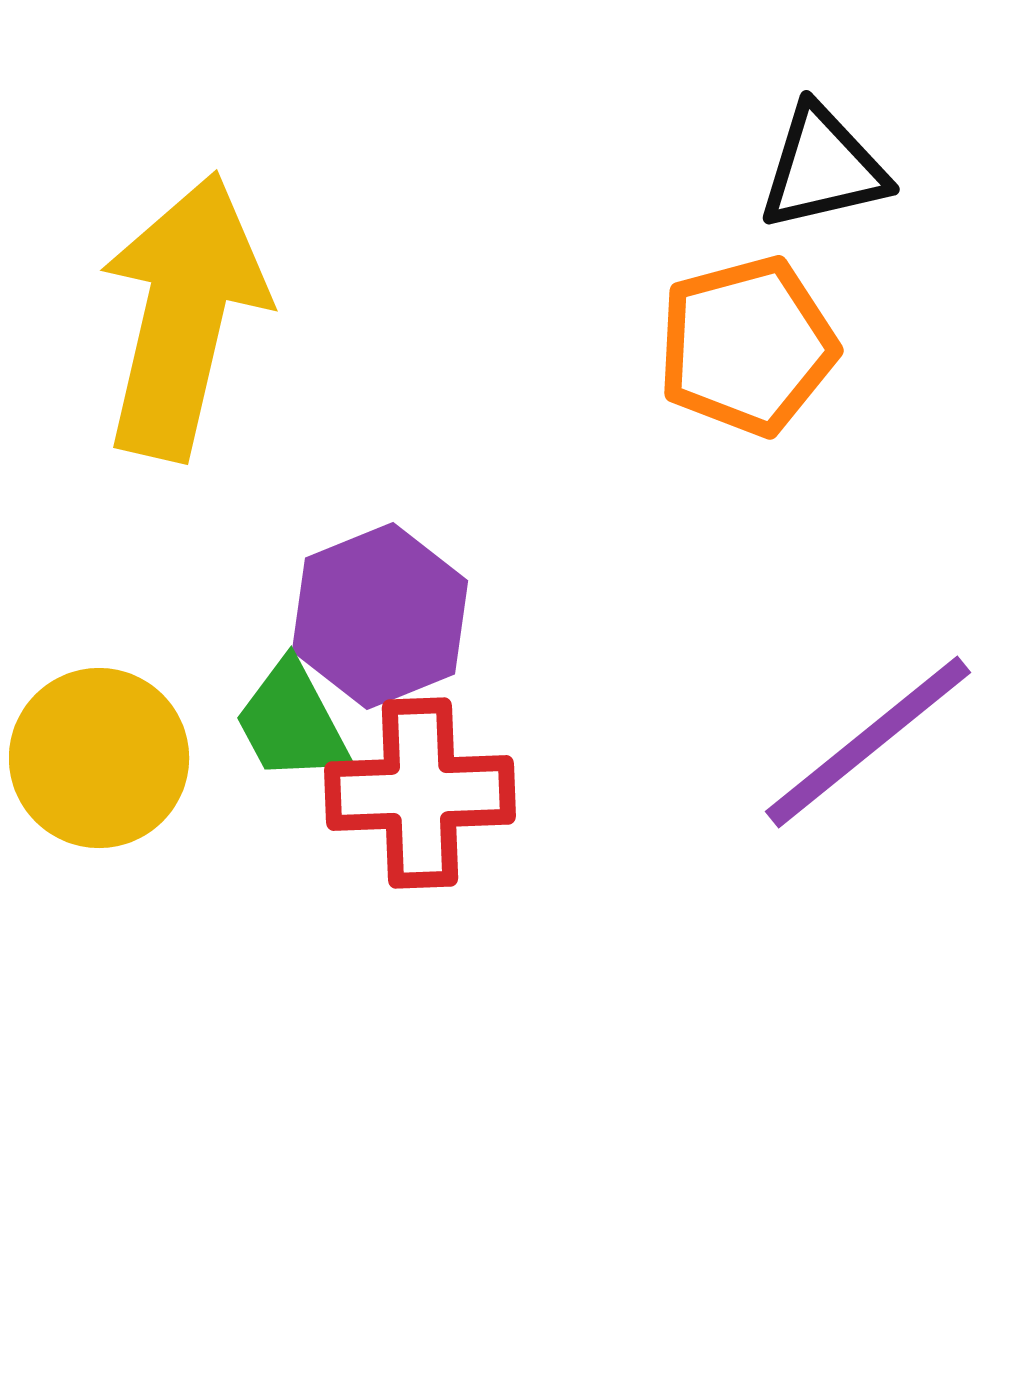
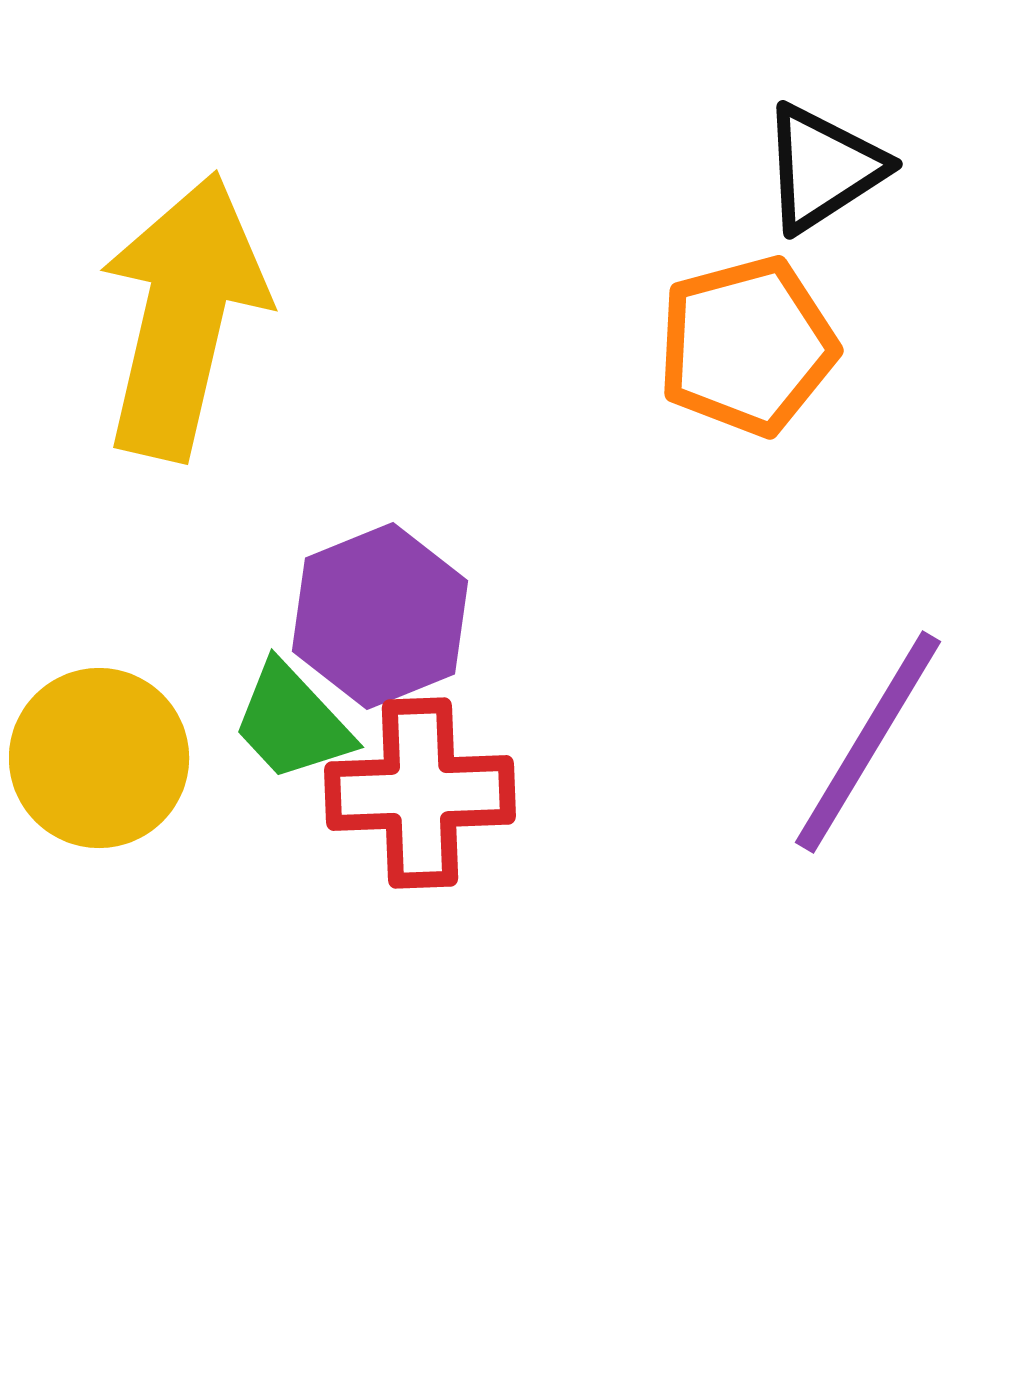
black triangle: rotated 20 degrees counterclockwise
green trapezoid: rotated 15 degrees counterclockwise
purple line: rotated 20 degrees counterclockwise
